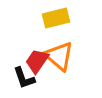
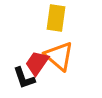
yellow rectangle: rotated 68 degrees counterclockwise
red trapezoid: moved 2 px down
